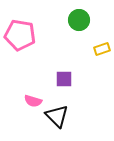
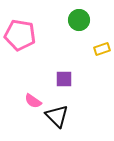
pink semicircle: rotated 18 degrees clockwise
